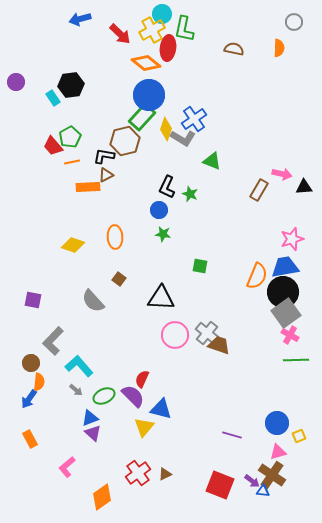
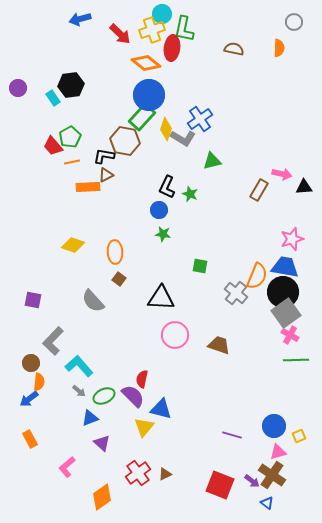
yellow cross at (152, 30): rotated 10 degrees clockwise
red ellipse at (168, 48): moved 4 px right
purple circle at (16, 82): moved 2 px right, 6 px down
blue cross at (194, 119): moved 6 px right
brown hexagon at (125, 141): rotated 24 degrees clockwise
green triangle at (212, 161): rotated 36 degrees counterclockwise
orange ellipse at (115, 237): moved 15 px down
blue trapezoid at (285, 267): rotated 20 degrees clockwise
gray cross at (207, 333): moved 29 px right, 40 px up
red semicircle at (142, 379): rotated 12 degrees counterclockwise
gray arrow at (76, 390): moved 3 px right, 1 px down
blue arrow at (29, 399): rotated 18 degrees clockwise
blue circle at (277, 423): moved 3 px left, 3 px down
purple triangle at (93, 433): moved 9 px right, 10 px down
blue triangle at (263, 491): moved 4 px right, 12 px down; rotated 32 degrees clockwise
